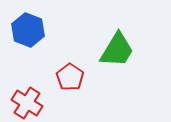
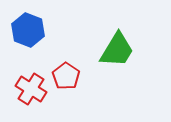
red pentagon: moved 4 px left, 1 px up
red cross: moved 4 px right, 14 px up
